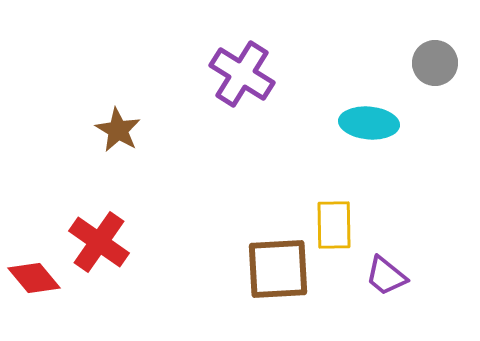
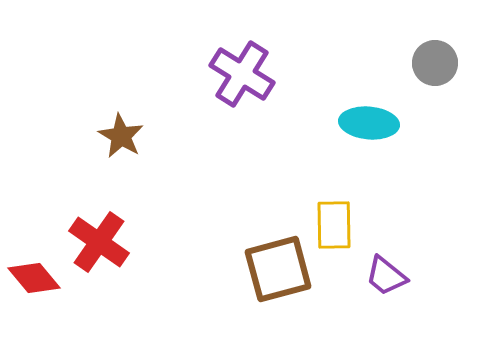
brown star: moved 3 px right, 6 px down
brown square: rotated 12 degrees counterclockwise
